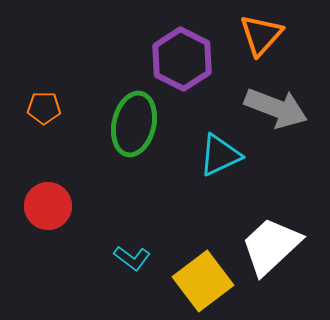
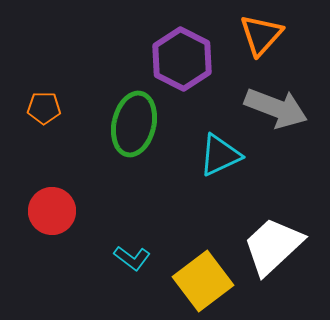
red circle: moved 4 px right, 5 px down
white trapezoid: moved 2 px right
